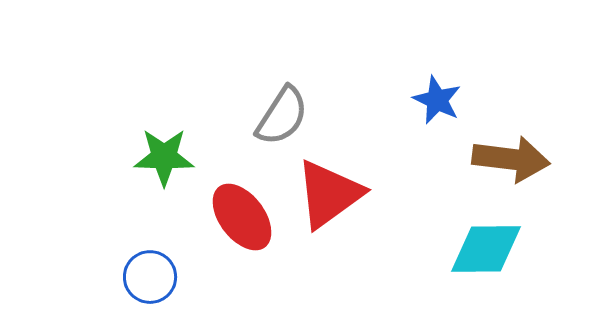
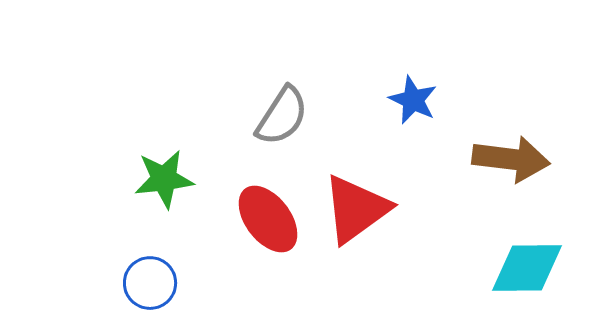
blue star: moved 24 px left
green star: moved 22 px down; rotated 8 degrees counterclockwise
red triangle: moved 27 px right, 15 px down
red ellipse: moved 26 px right, 2 px down
cyan diamond: moved 41 px right, 19 px down
blue circle: moved 6 px down
